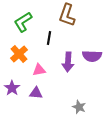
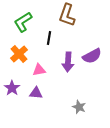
purple semicircle: rotated 30 degrees counterclockwise
